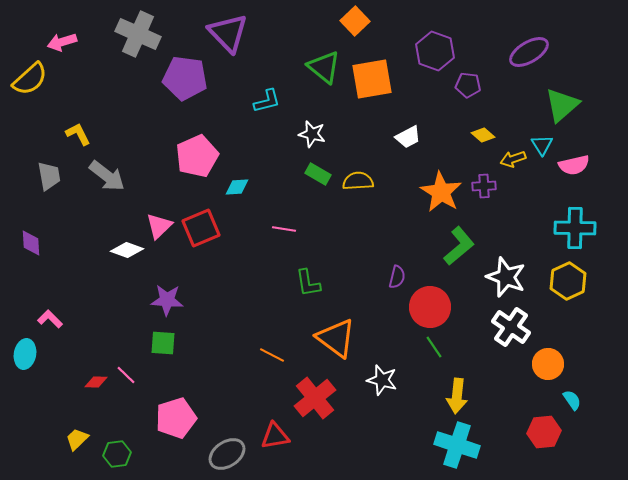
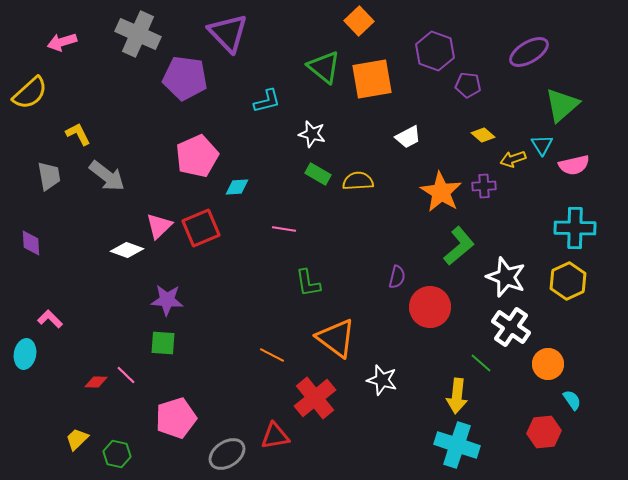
orange square at (355, 21): moved 4 px right
yellow semicircle at (30, 79): moved 14 px down
green line at (434, 347): moved 47 px right, 16 px down; rotated 15 degrees counterclockwise
green hexagon at (117, 454): rotated 20 degrees clockwise
